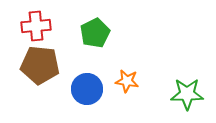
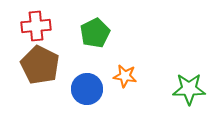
brown pentagon: rotated 21 degrees clockwise
orange star: moved 2 px left, 5 px up
green star: moved 2 px right, 5 px up
